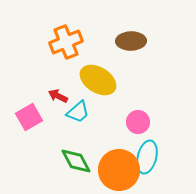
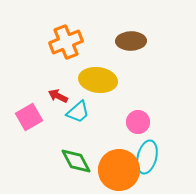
yellow ellipse: rotated 24 degrees counterclockwise
